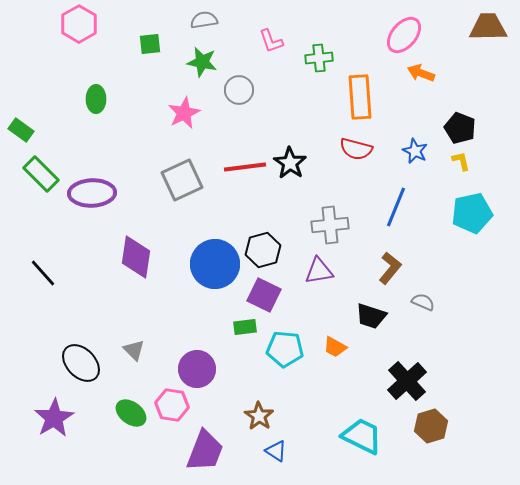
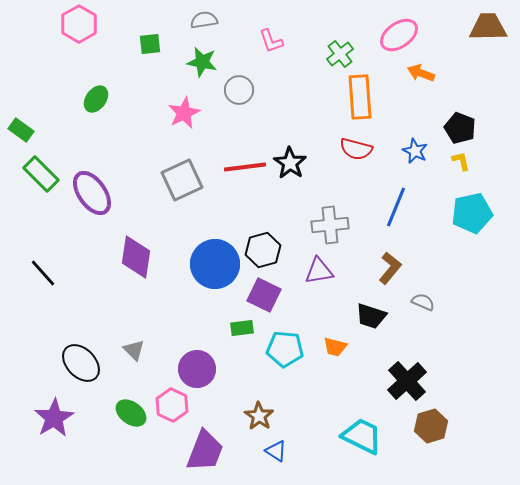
pink ellipse at (404, 35): moved 5 px left; rotated 15 degrees clockwise
green cross at (319, 58): moved 21 px right, 4 px up; rotated 32 degrees counterclockwise
green ellipse at (96, 99): rotated 36 degrees clockwise
purple ellipse at (92, 193): rotated 57 degrees clockwise
green rectangle at (245, 327): moved 3 px left, 1 px down
orange trapezoid at (335, 347): rotated 15 degrees counterclockwise
pink hexagon at (172, 405): rotated 16 degrees clockwise
